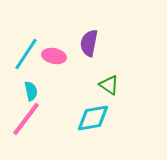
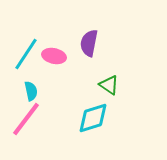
cyan diamond: rotated 8 degrees counterclockwise
